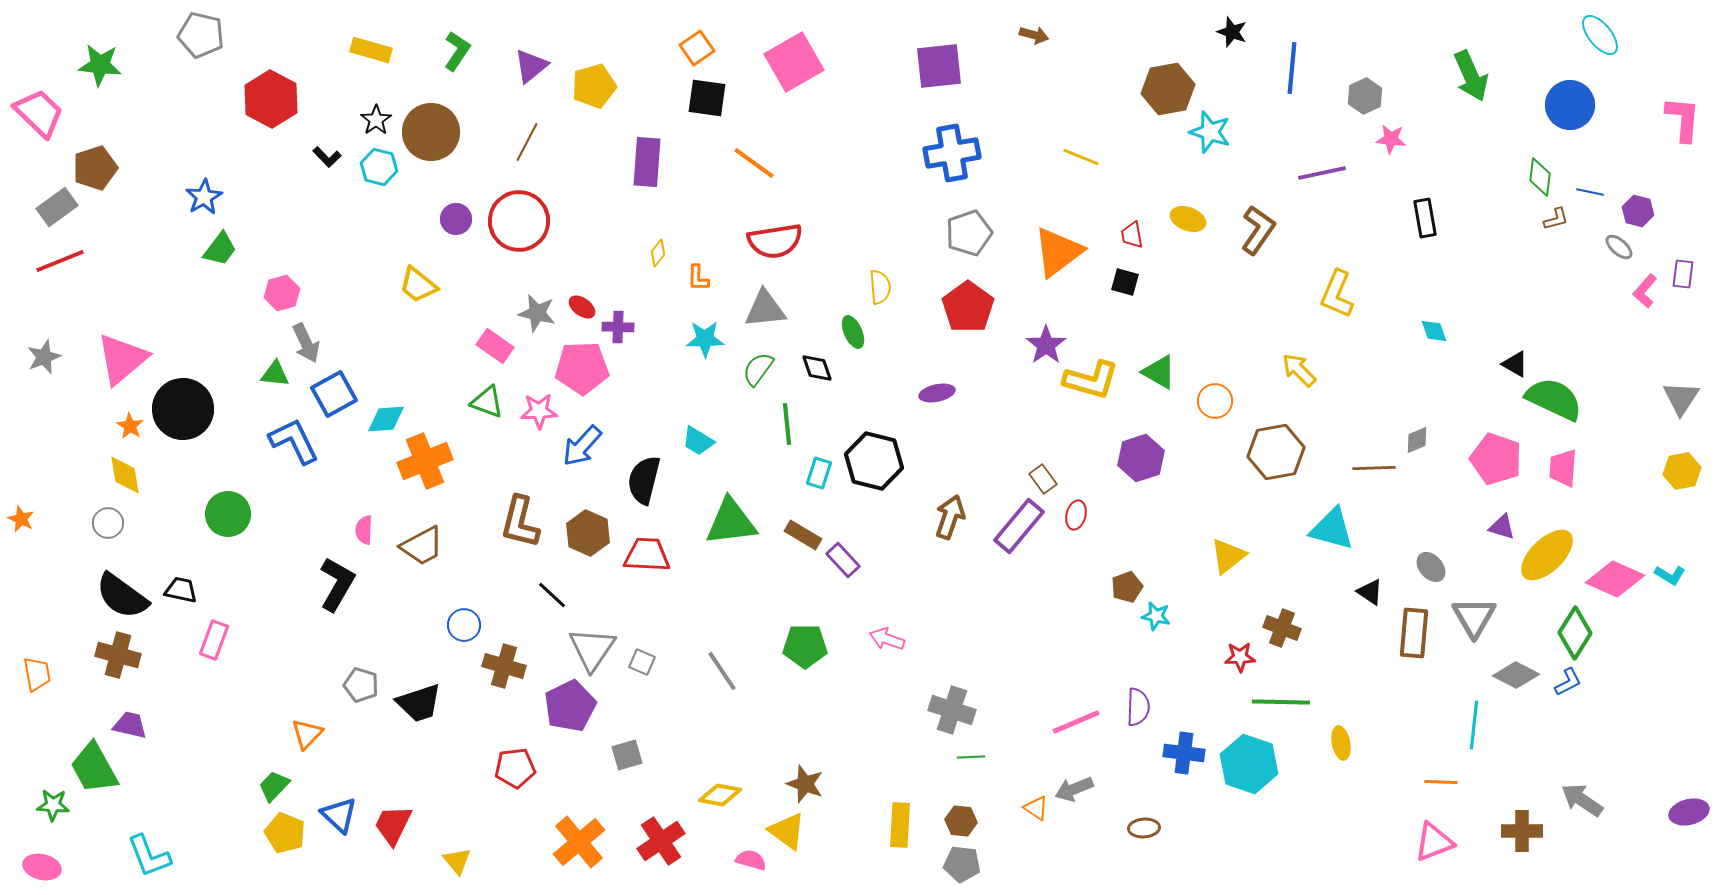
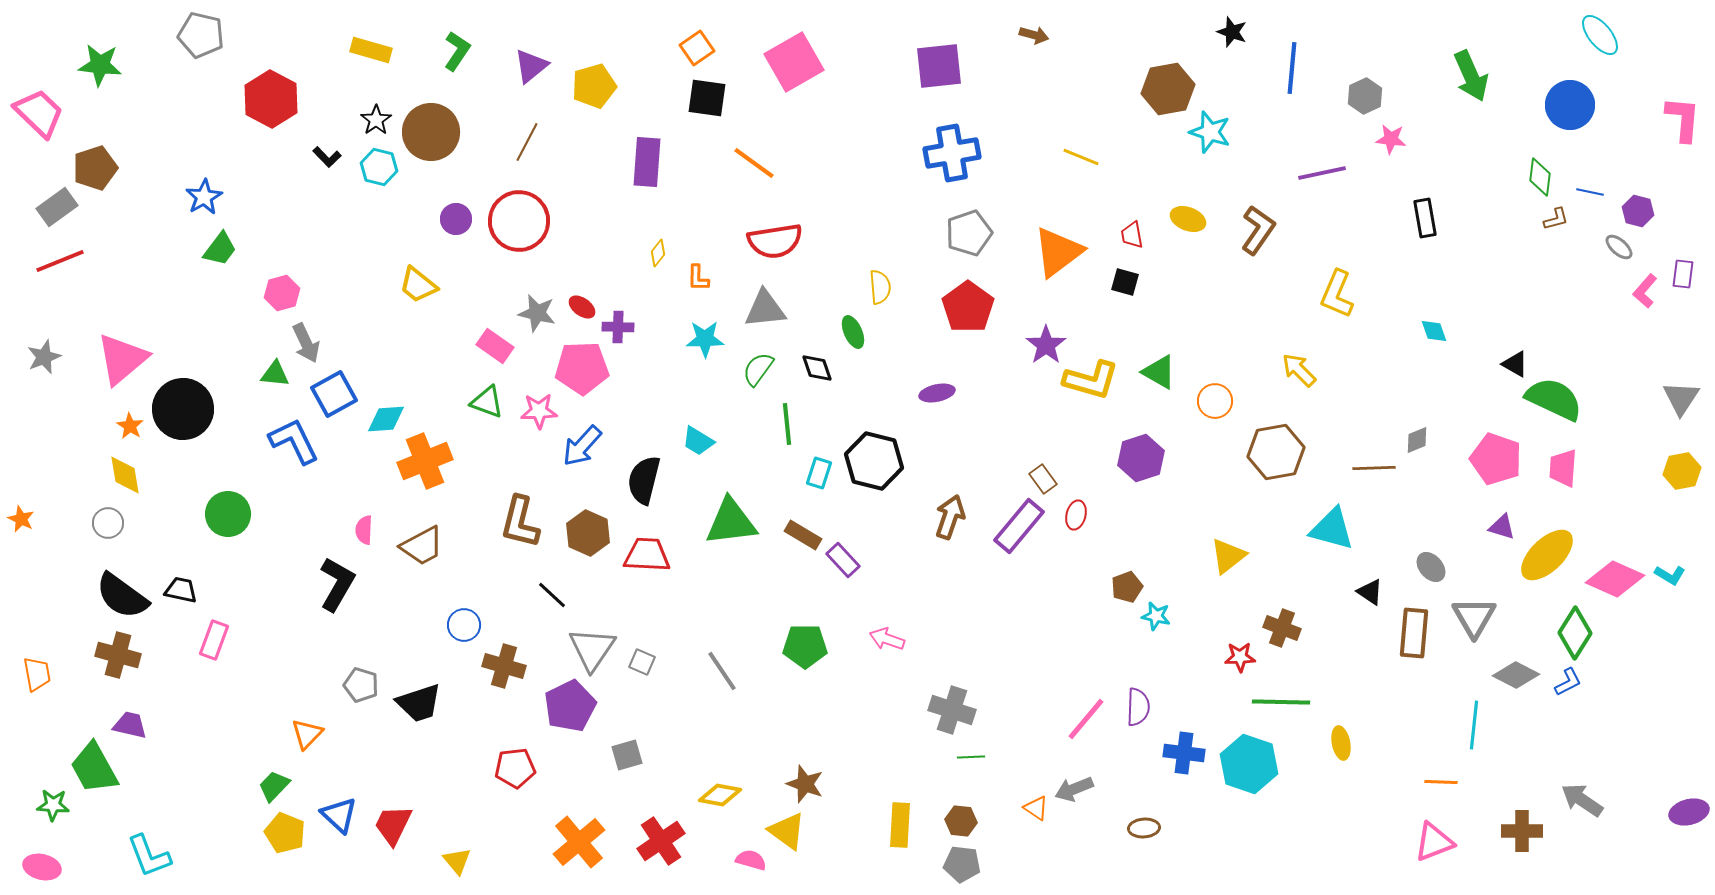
pink line at (1076, 722): moved 10 px right, 3 px up; rotated 27 degrees counterclockwise
